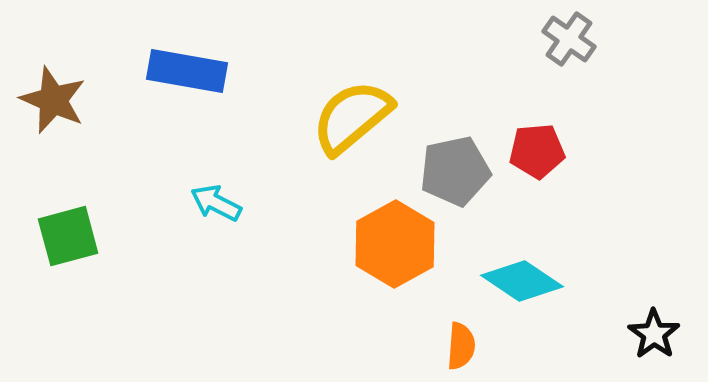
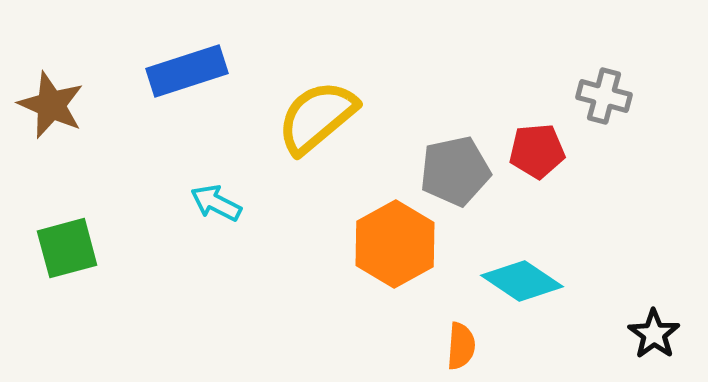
gray cross: moved 35 px right, 57 px down; rotated 20 degrees counterclockwise
blue rectangle: rotated 28 degrees counterclockwise
brown star: moved 2 px left, 5 px down
yellow semicircle: moved 35 px left
green square: moved 1 px left, 12 px down
